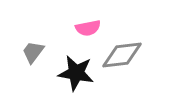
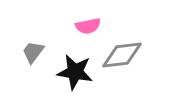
pink semicircle: moved 2 px up
black star: moved 1 px left, 1 px up
